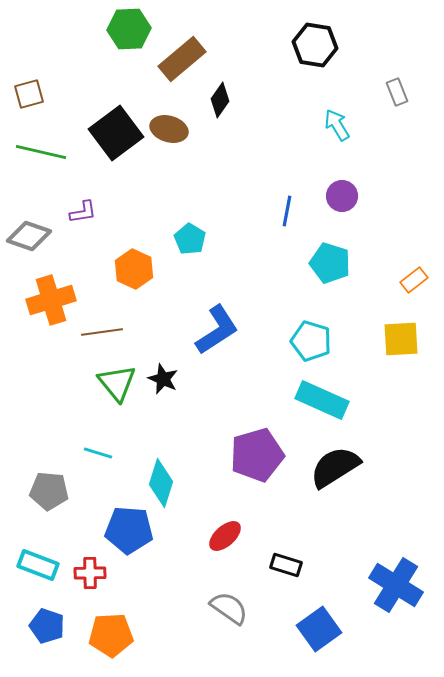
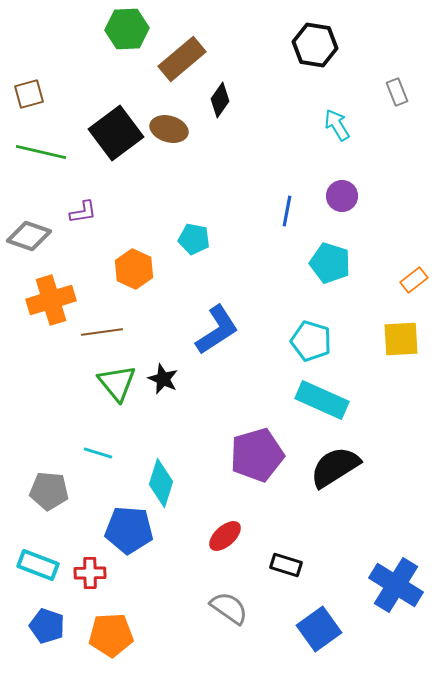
green hexagon at (129, 29): moved 2 px left
cyan pentagon at (190, 239): moved 4 px right; rotated 20 degrees counterclockwise
